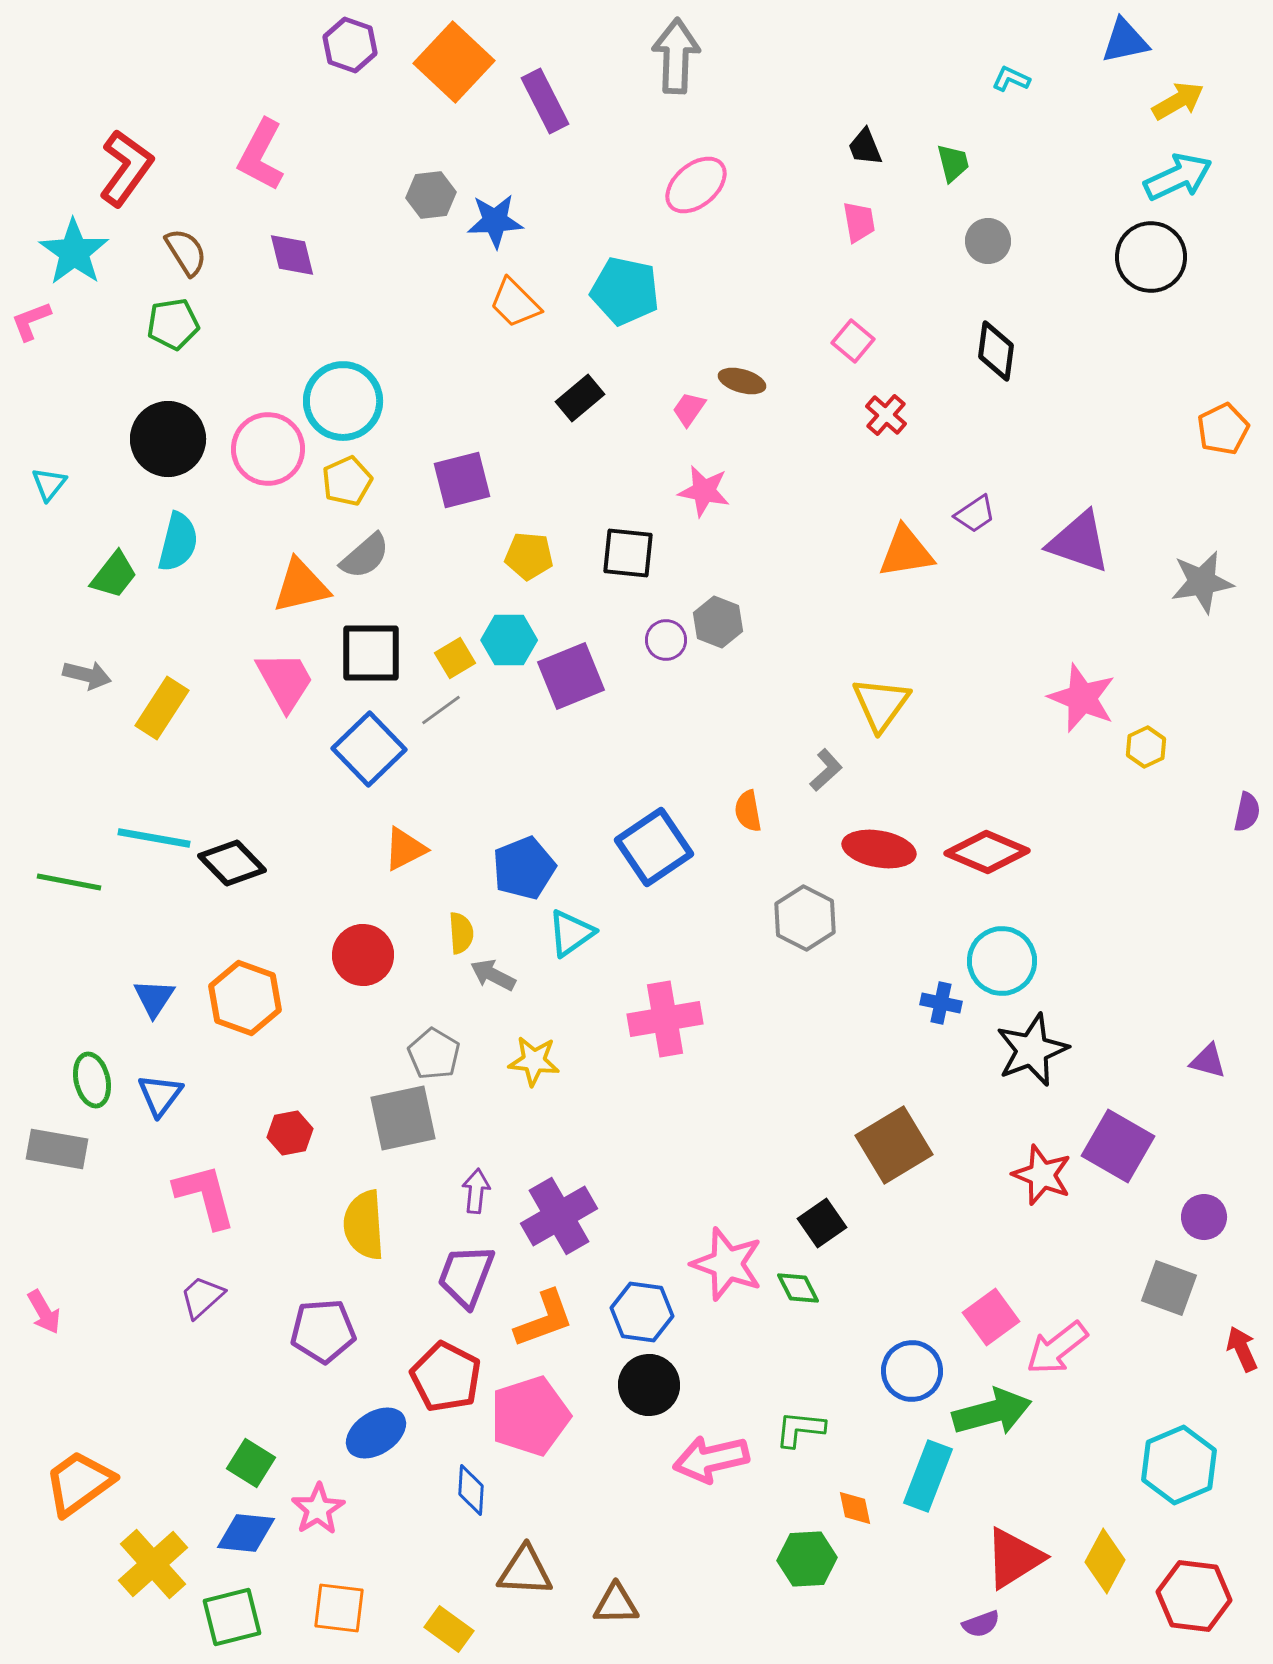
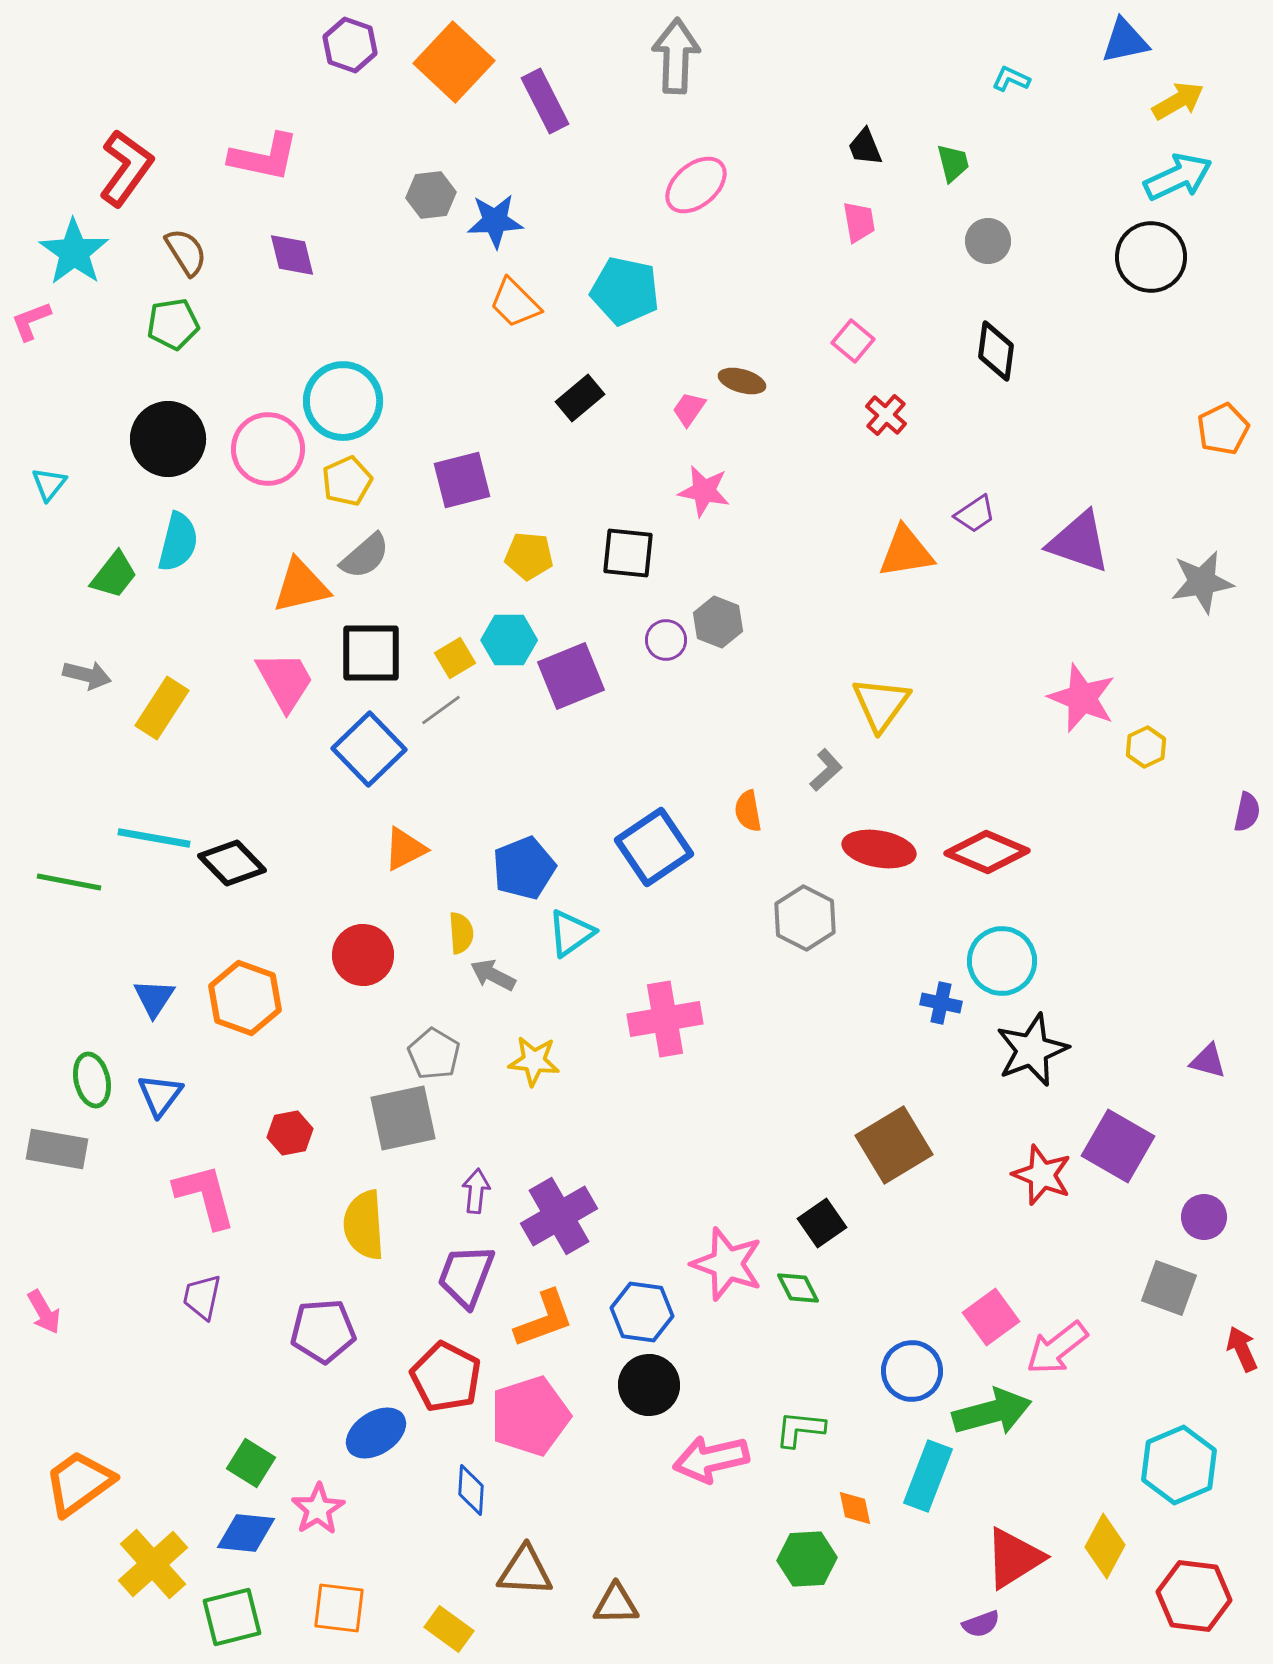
pink L-shape at (261, 155): moved 3 px right, 2 px down; rotated 106 degrees counterclockwise
purple trapezoid at (202, 1297): rotated 36 degrees counterclockwise
yellow diamond at (1105, 1561): moved 15 px up
